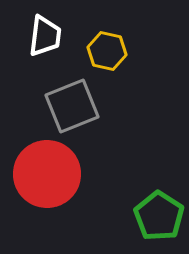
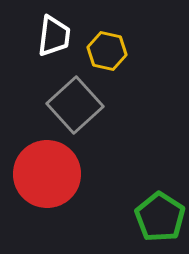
white trapezoid: moved 9 px right
gray square: moved 3 px right, 1 px up; rotated 20 degrees counterclockwise
green pentagon: moved 1 px right, 1 px down
